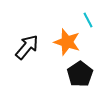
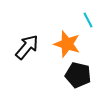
orange star: moved 2 px down
black pentagon: moved 2 px left, 1 px down; rotated 25 degrees counterclockwise
